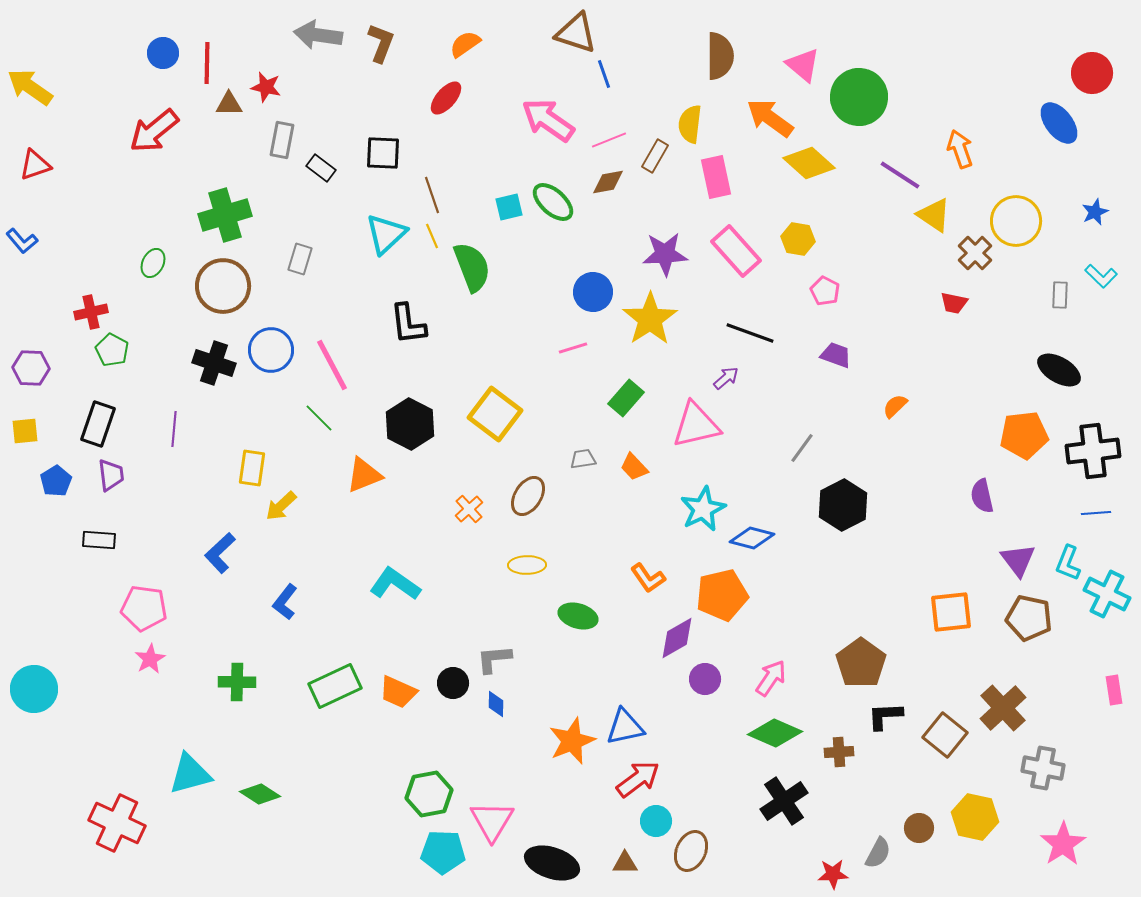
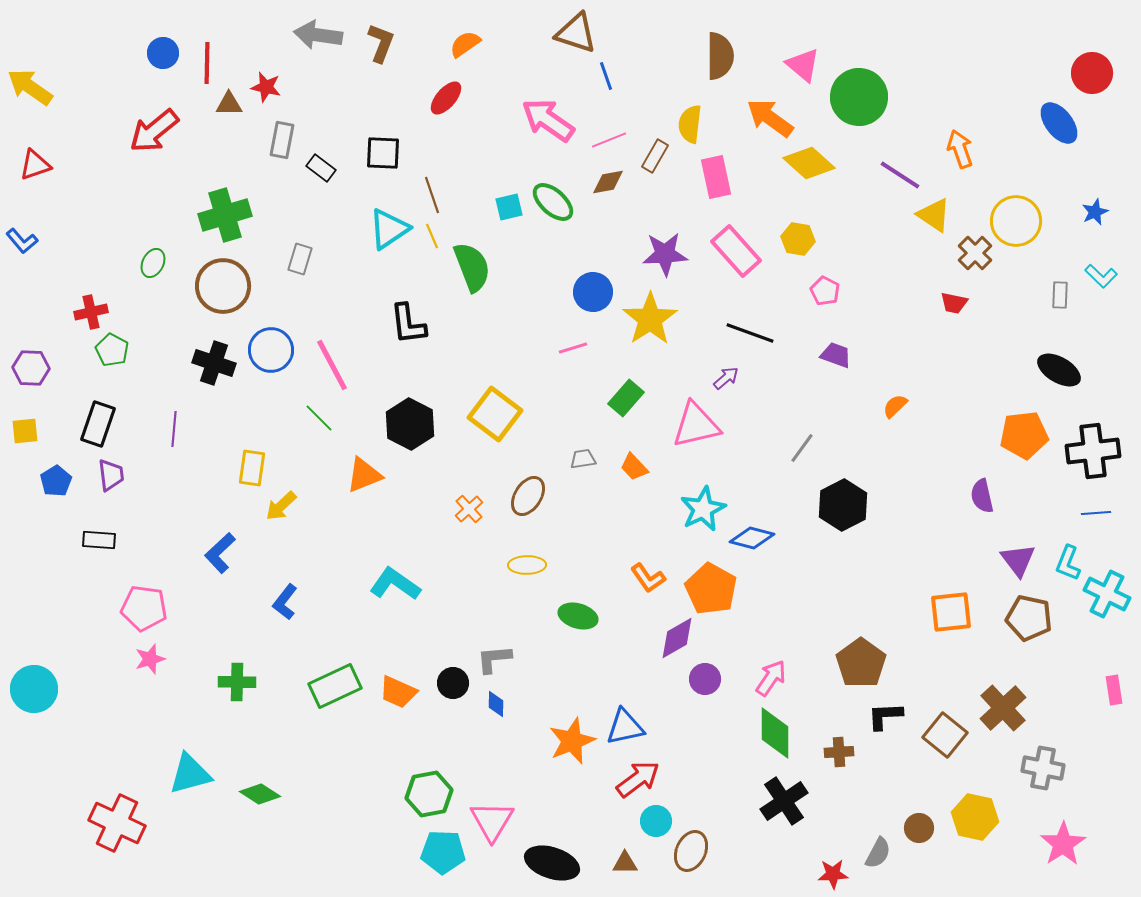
blue line at (604, 74): moved 2 px right, 2 px down
cyan triangle at (386, 234): moved 3 px right, 5 px up; rotated 9 degrees clockwise
orange pentagon at (722, 595): moved 11 px left, 6 px up; rotated 30 degrees counterclockwise
pink star at (150, 659): rotated 12 degrees clockwise
green diamond at (775, 733): rotated 66 degrees clockwise
